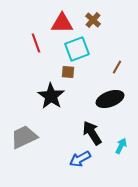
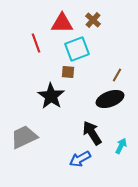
brown line: moved 8 px down
